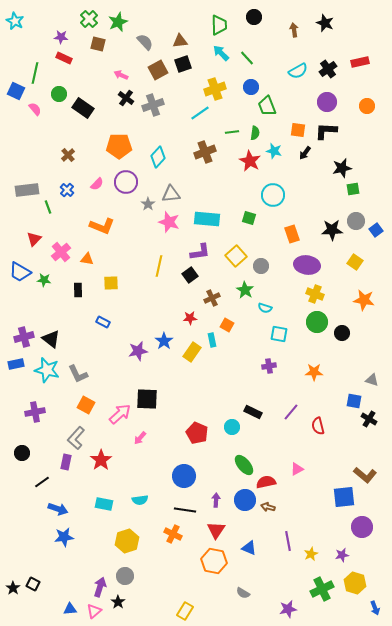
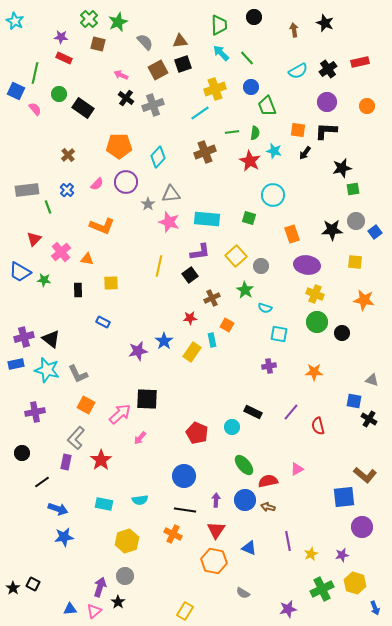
blue square at (376, 230): moved 1 px left, 2 px down
yellow square at (355, 262): rotated 28 degrees counterclockwise
red semicircle at (266, 482): moved 2 px right, 1 px up
